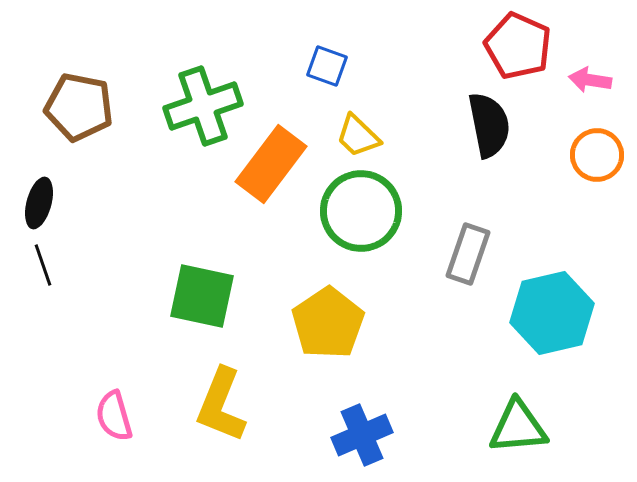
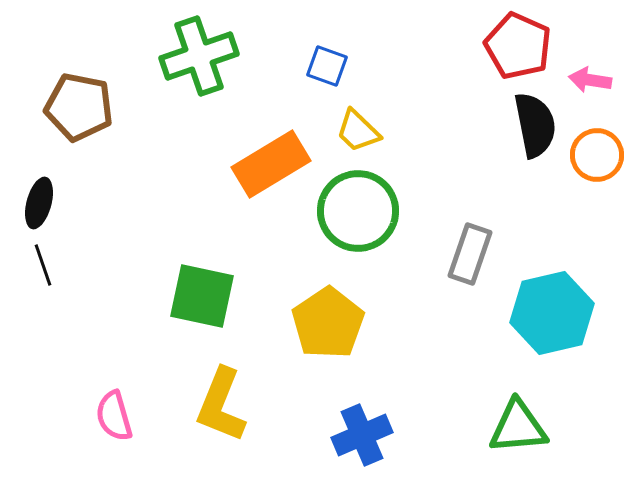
green cross: moved 4 px left, 50 px up
black semicircle: moved 46 px right
yellow trapezoid: moved 5 px up
orange rectangle: rotated 22 degrees clockwise
green circle: moved 3 px left
gray rectangle: moved 2 px right
